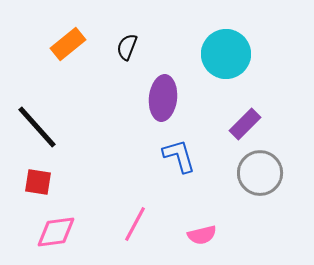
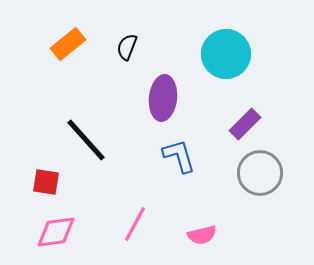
black line: moved 49 px right, 13 px down
red square: moved 8 px right
